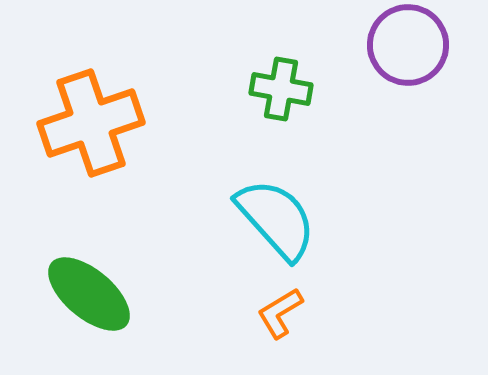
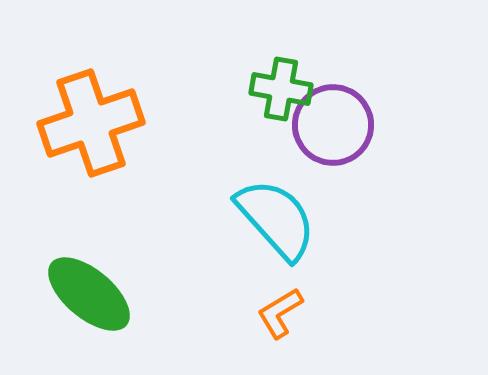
purple circle: moved 75 px left, 80 px down
